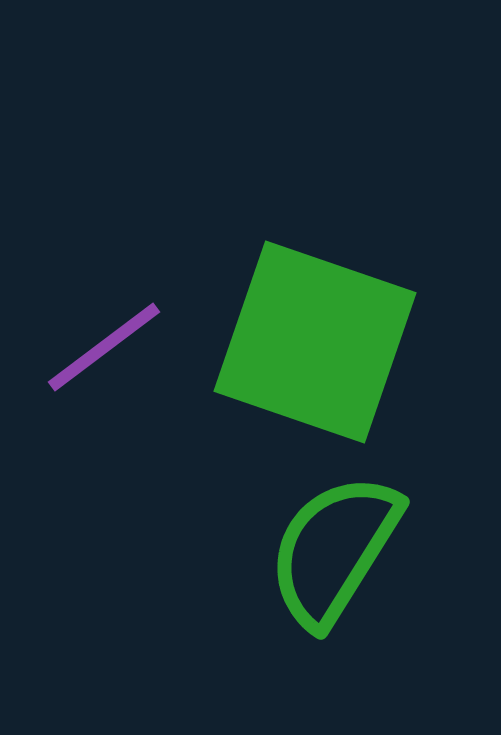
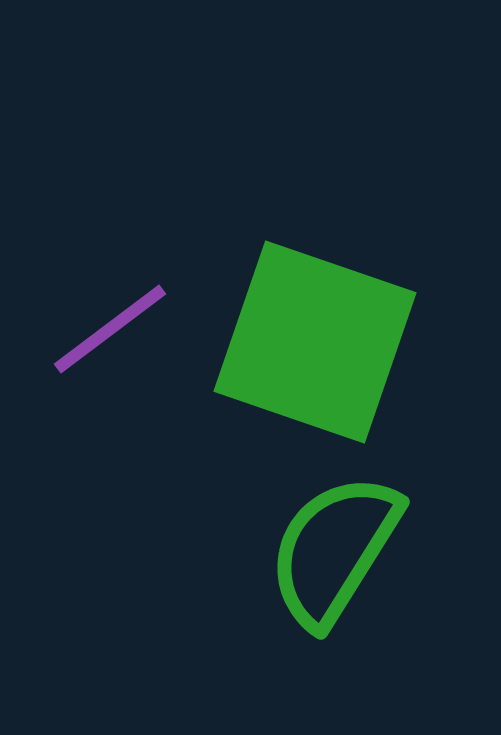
purple line: moved 6 px right, 18 px up
